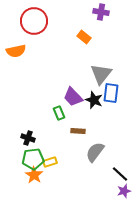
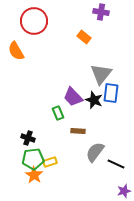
orange semicircle: rotated 72 degrees clockwise
green rectangle: moved 1 px left
black line: moved 4 px left, 10 px up; rotated 18 degrees counterclockwise
